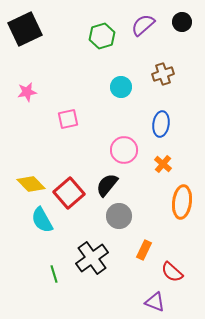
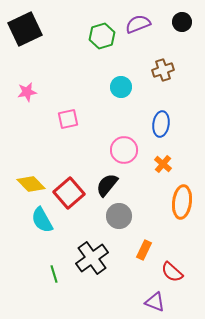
purple semicircle: moved 5 px left, 1 px up; rotated 20 degrees clockwise
brown cross: moved 4 px up
